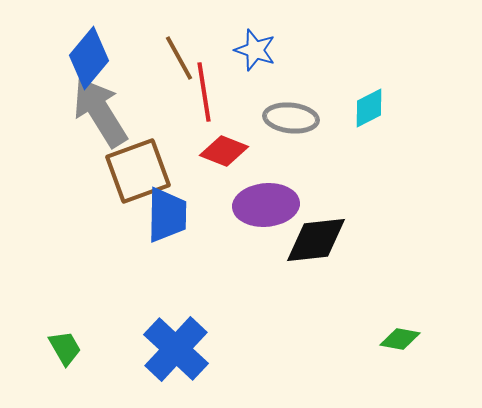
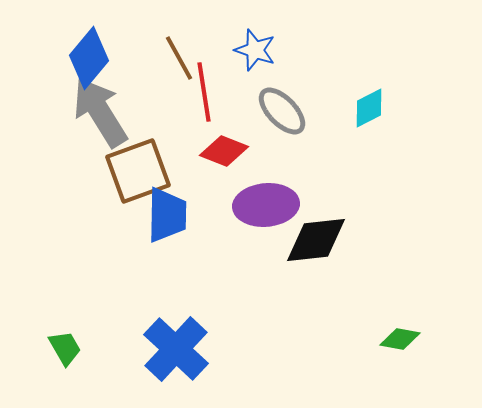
gray ellipse: moved 9 px left, 7 px up; rotated 40 degrees clockwise
